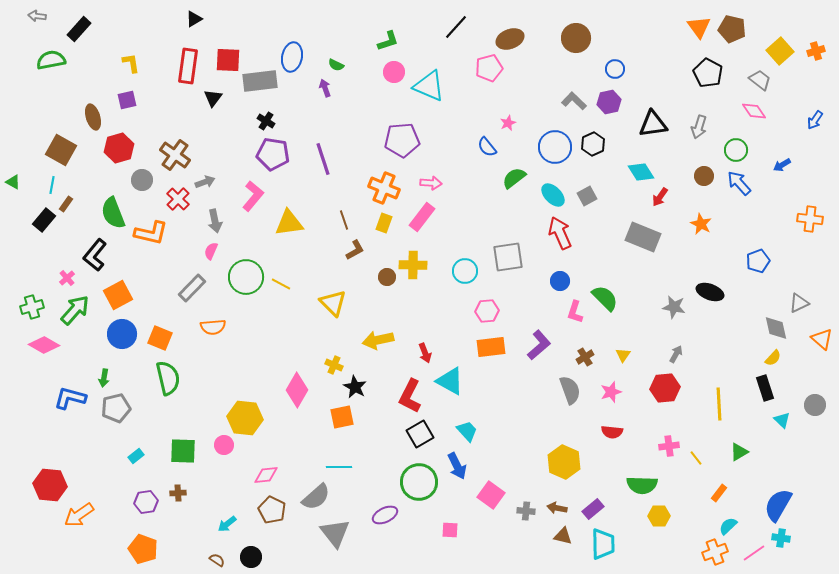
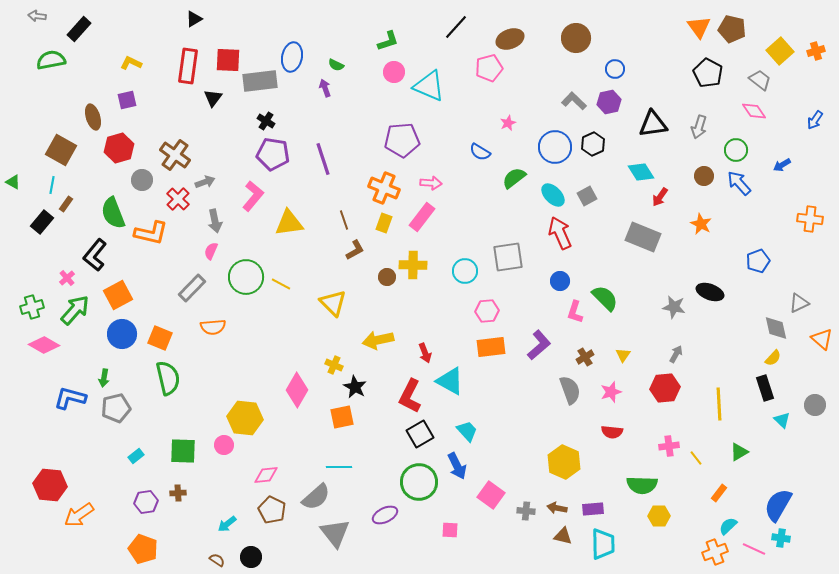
yellow L-shape at (131, 63): rotated 55 degrees counterclockwise
blue semicircle at (487, 147): moved 7 px left, 5 px down; rotated 20 degrees counterclockwise
black rectangle at (44, 220): moved 2 px left, 2 px down
purple rectangle at (593, 509): rotated 35 degrees clockwise
pink line at (754, 553): moved 4 px up; rotated 60 degrees clockwise
